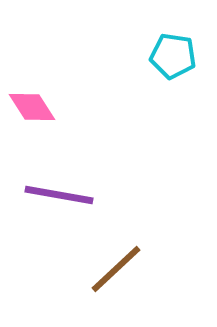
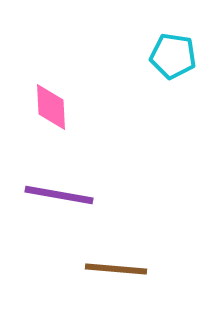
pink diamond: moved 19 px right; rotated 30 degrees clockwise
brown line: rotated 48 degrees clockwise
